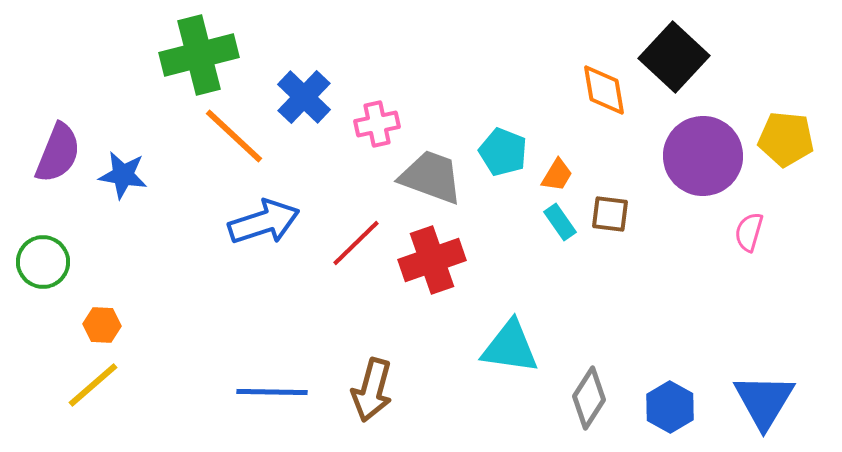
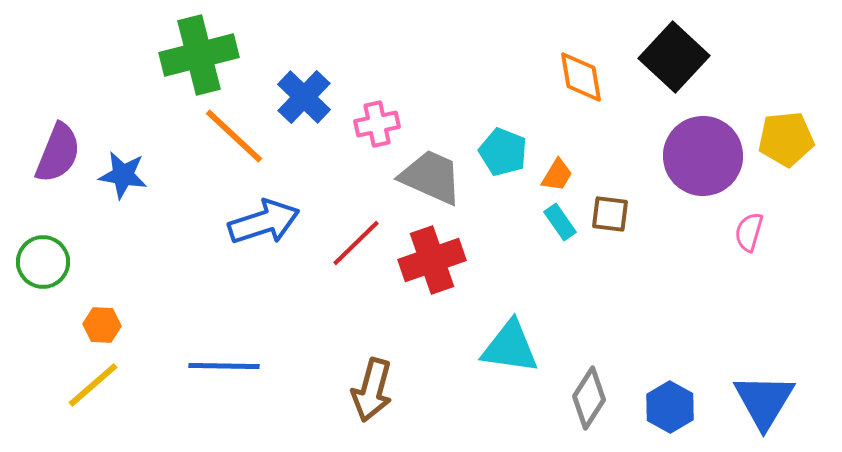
orange diamond: moved 23 px left, 13 px up
yellow pentagon: rotated 12 degrees counterclockwise
gray trapezoid: rotated 4 degrees clockwise
blue line: moved 48 px left, 26 px up
